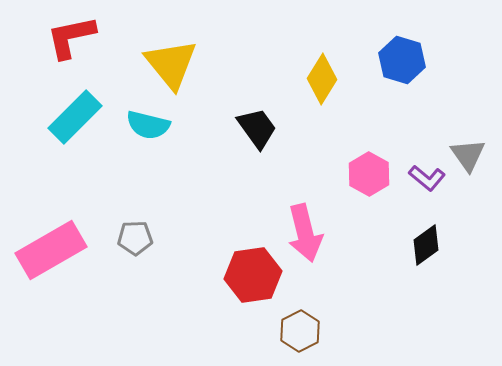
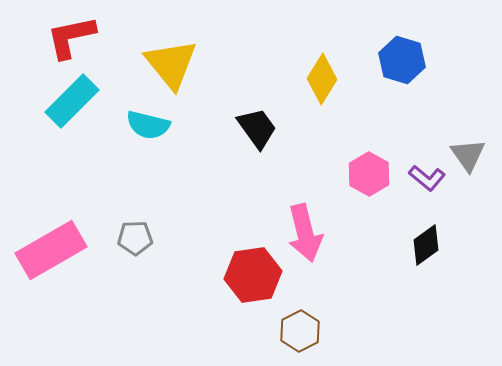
cyan rectangle: moved 3 px left, 16 px up
